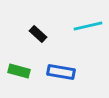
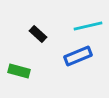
blue rectangle: moved 17 px right, 16 px up; rotated 32 degrees counterclockwise
